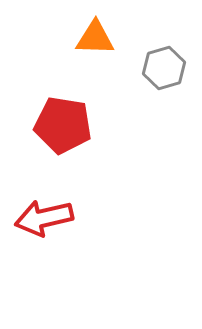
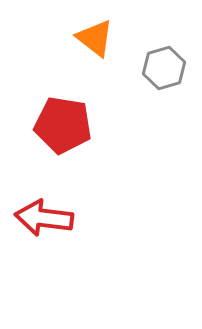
orange triangle: rotated 36 degrees clockwise
red arrow: rotated 20 degrees clockwise
